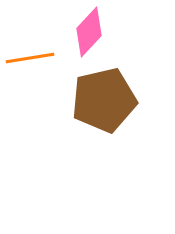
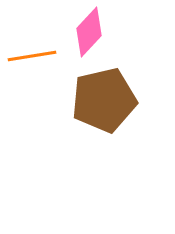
orange line: moved 2 px right, 2 px up
